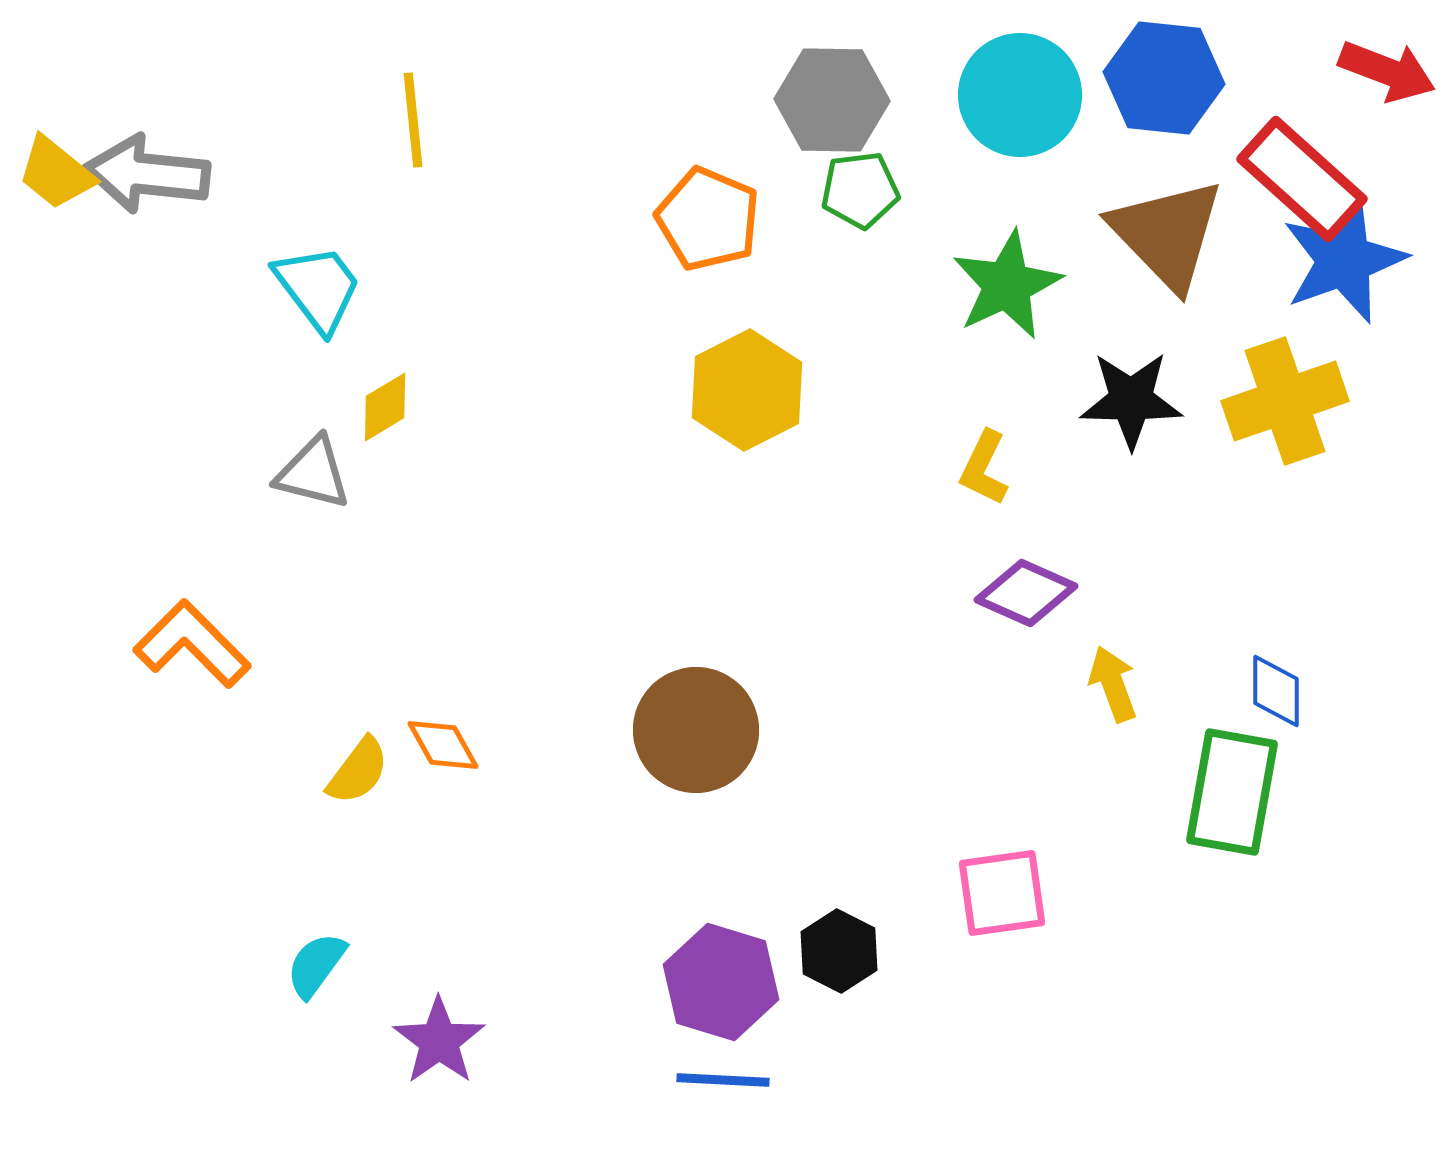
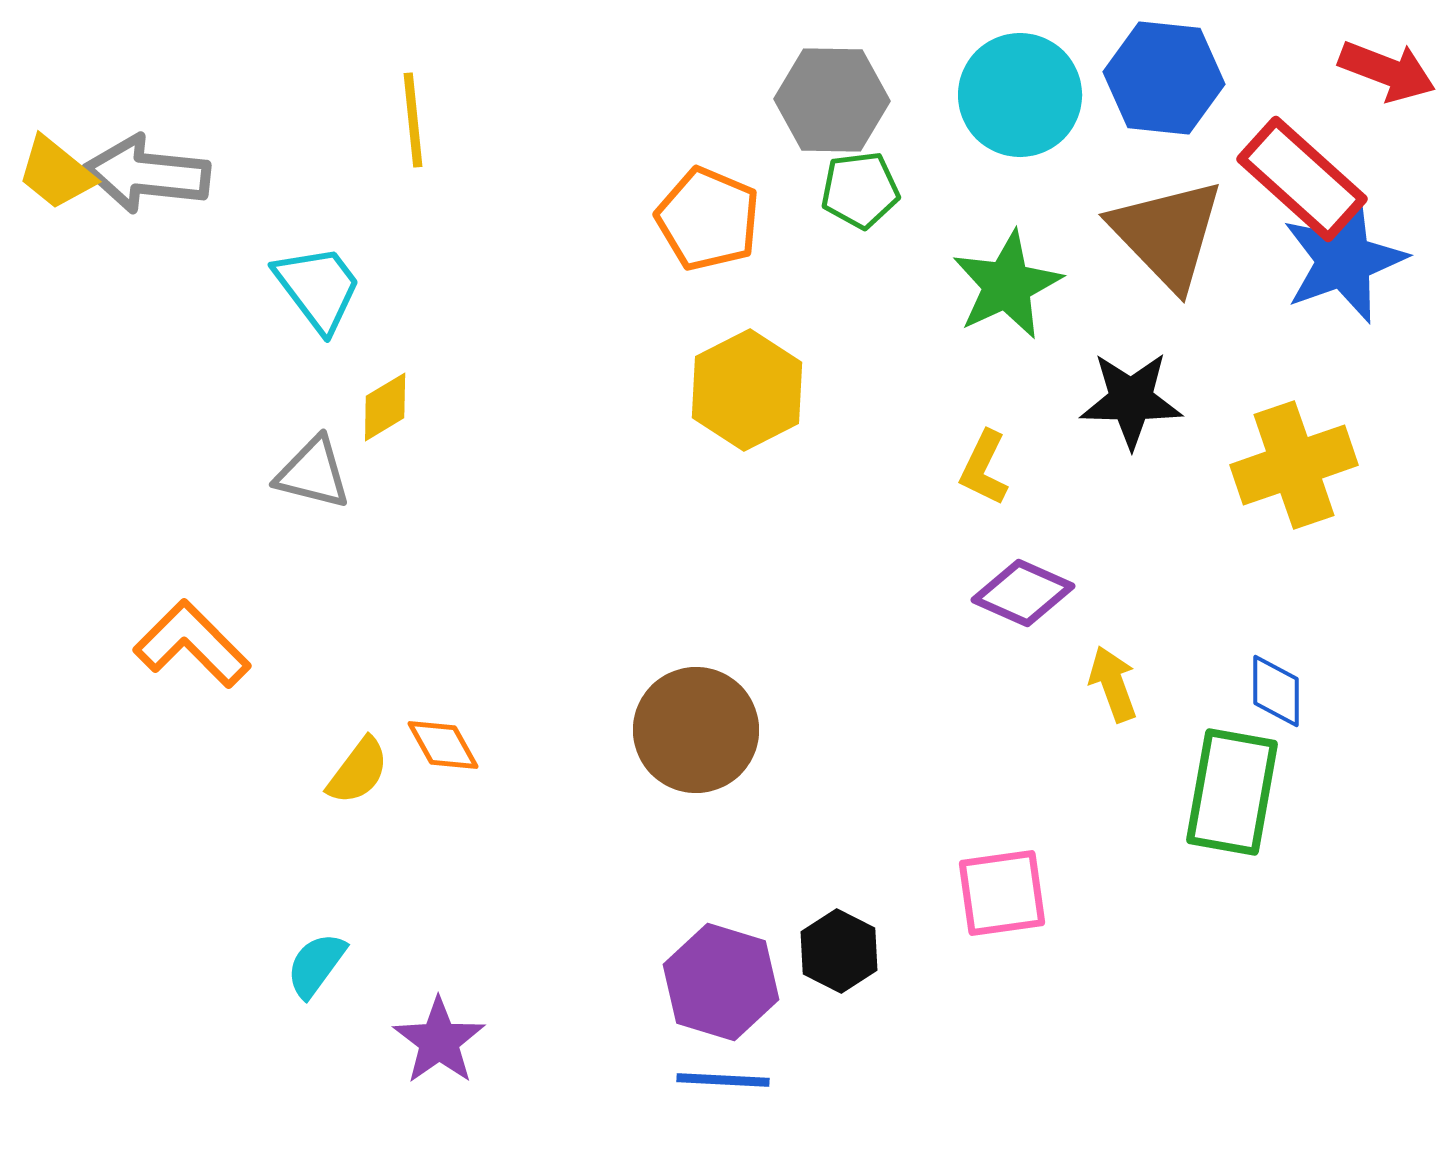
yellow cross: moved 9 px right, 64 px down
purple diamond: moved 3 px left
